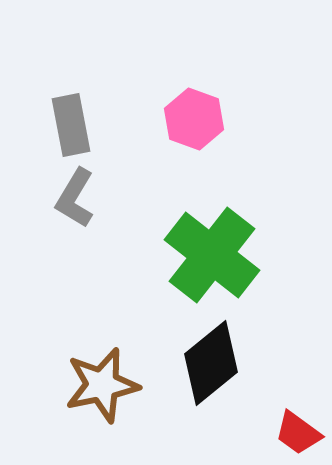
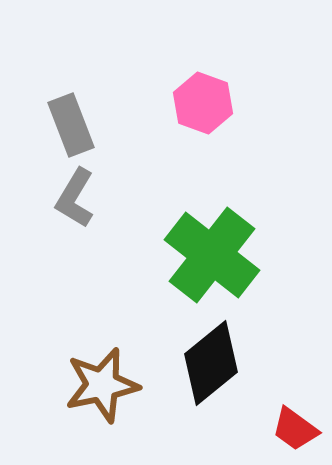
pink hexagon: moved 9 px right, 16 px up
gray rectangle: rotated 10 degrees counterclockwise
red trapezoid: moved 3 px left, 4 px up
